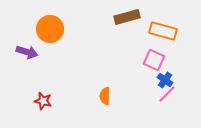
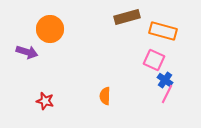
pink line: rotated 18 degrees counterclockwise
red star: moved 2 px right
